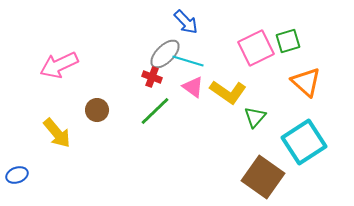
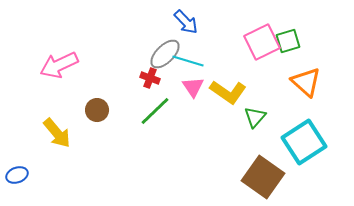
pink square: moved 6 px right, 6 px up
red cross: moved 2 px left, 1 px down
pink triangle: rotated 20 degrees clockwise
